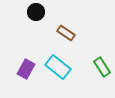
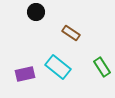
brown rectangle: moved 5 px right
purple rectangle: moved 1 px left, 5 px down; rotated 48 degrees clockwise
